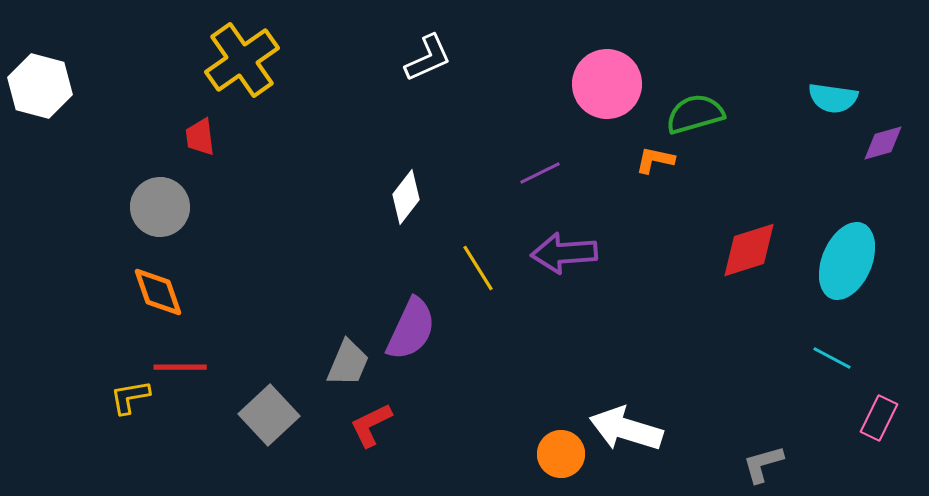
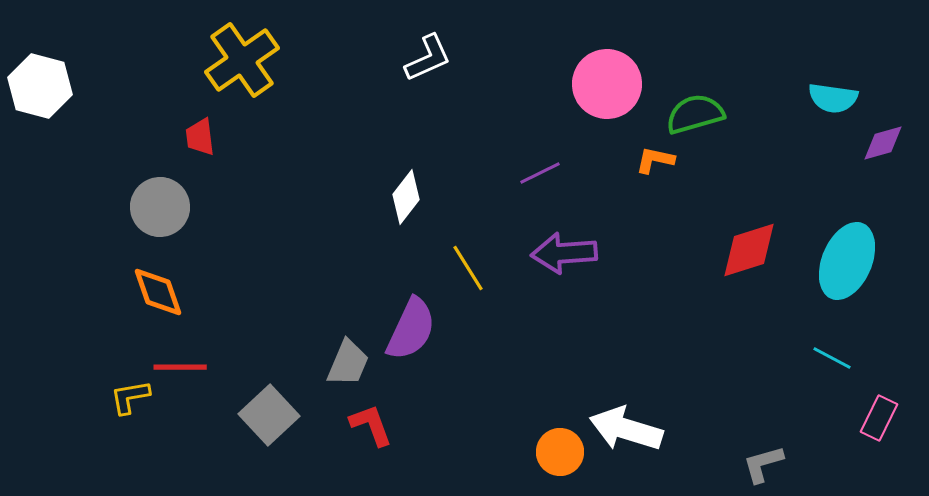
yellow line: moved 10 px left
red L-shape: rotated 96 degrees clockwise
orange circle: moved 1 px left, 2 px up
